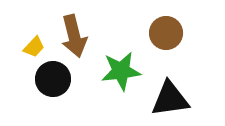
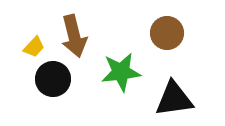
brown circle: moved 1 px right
green star: moved 1 px down
black triangle: moved 4 px right
